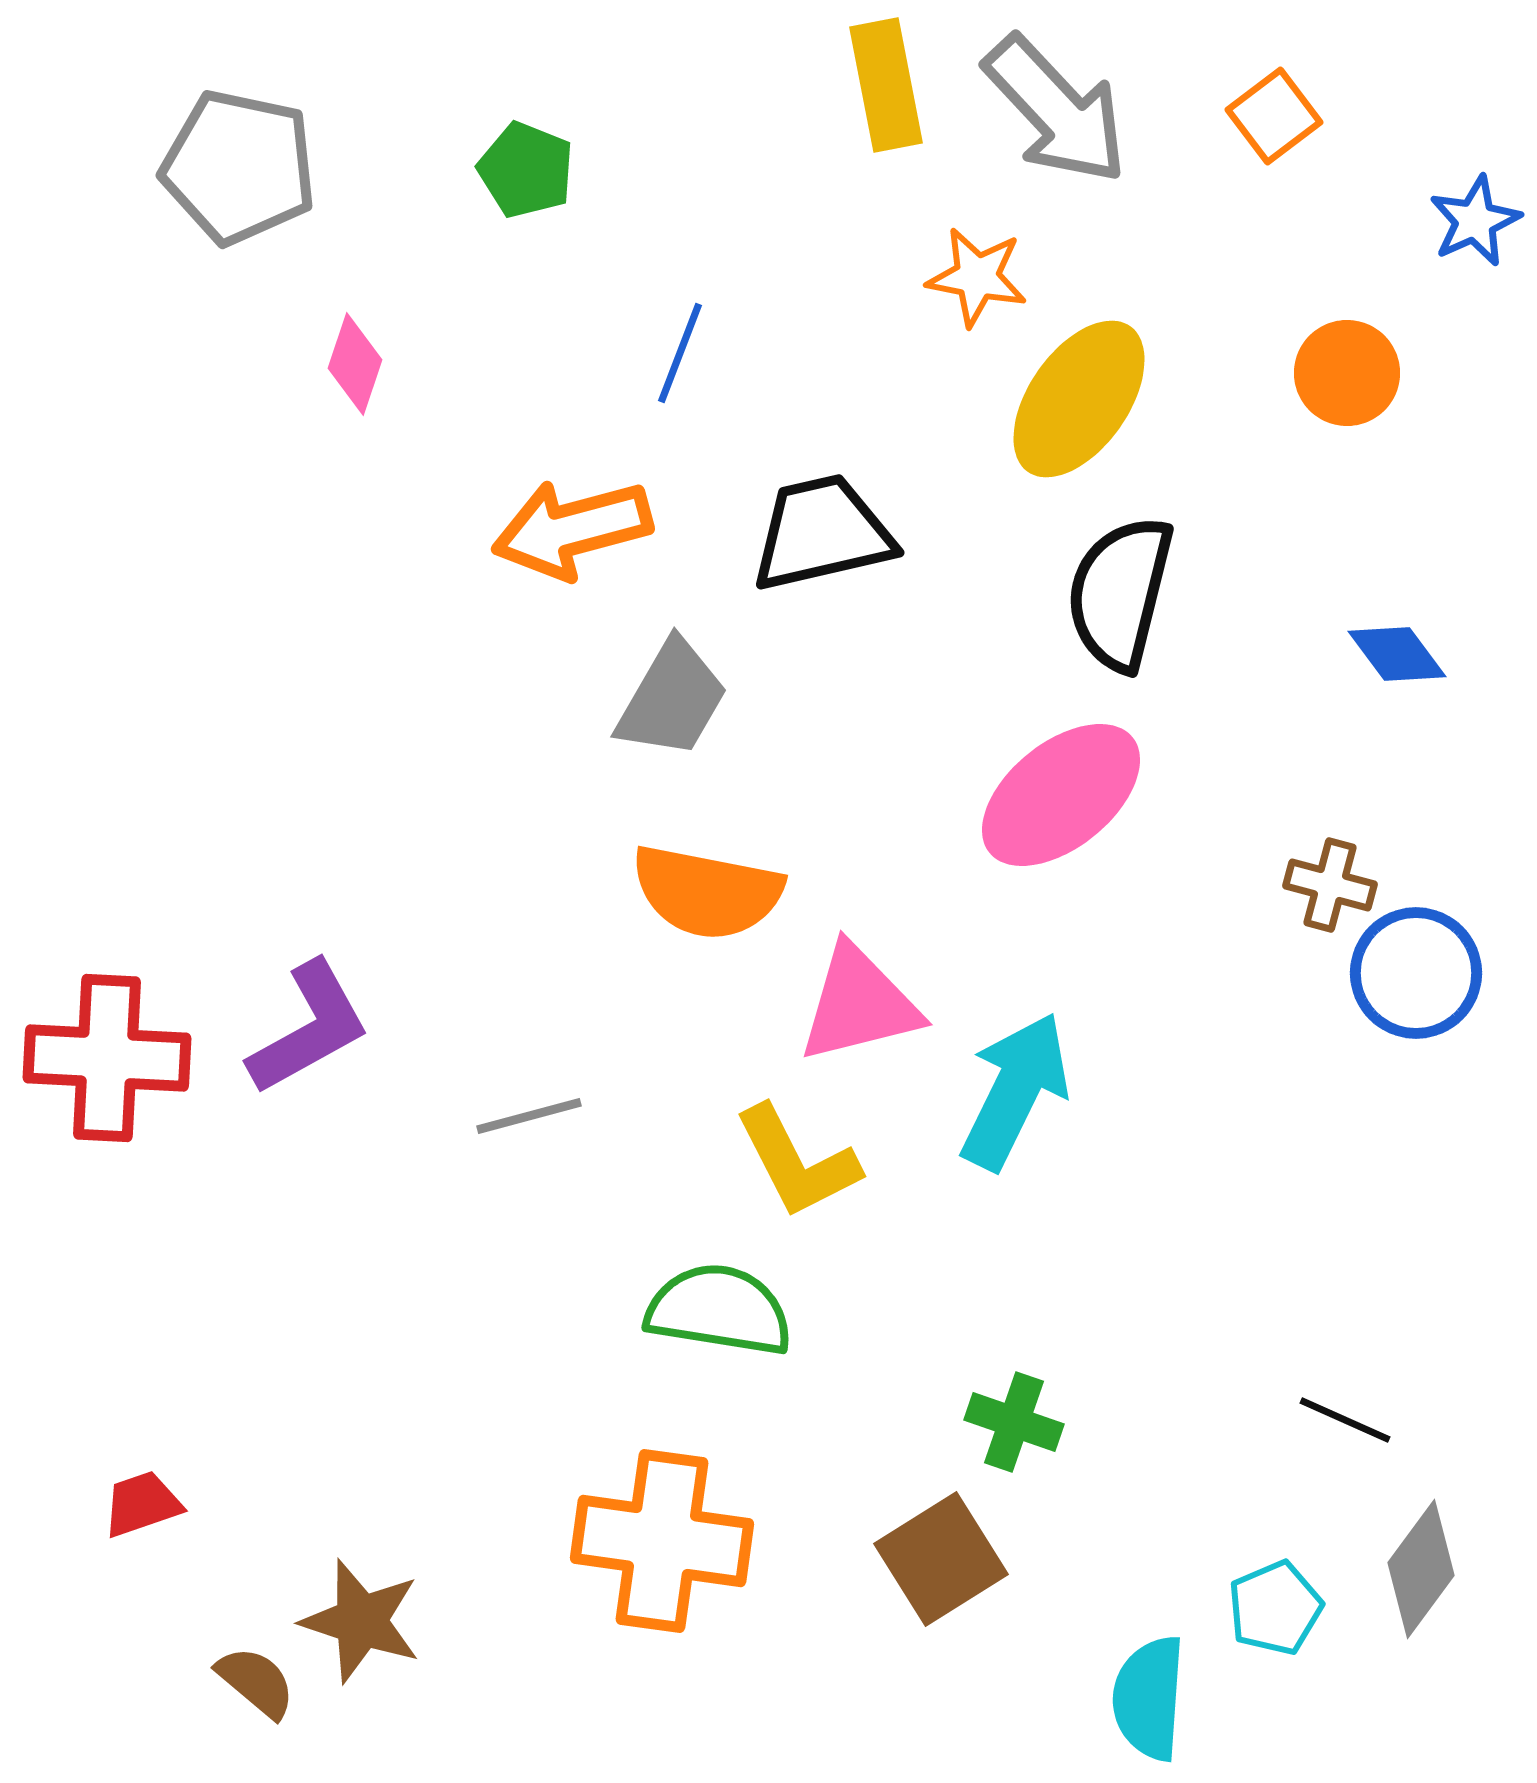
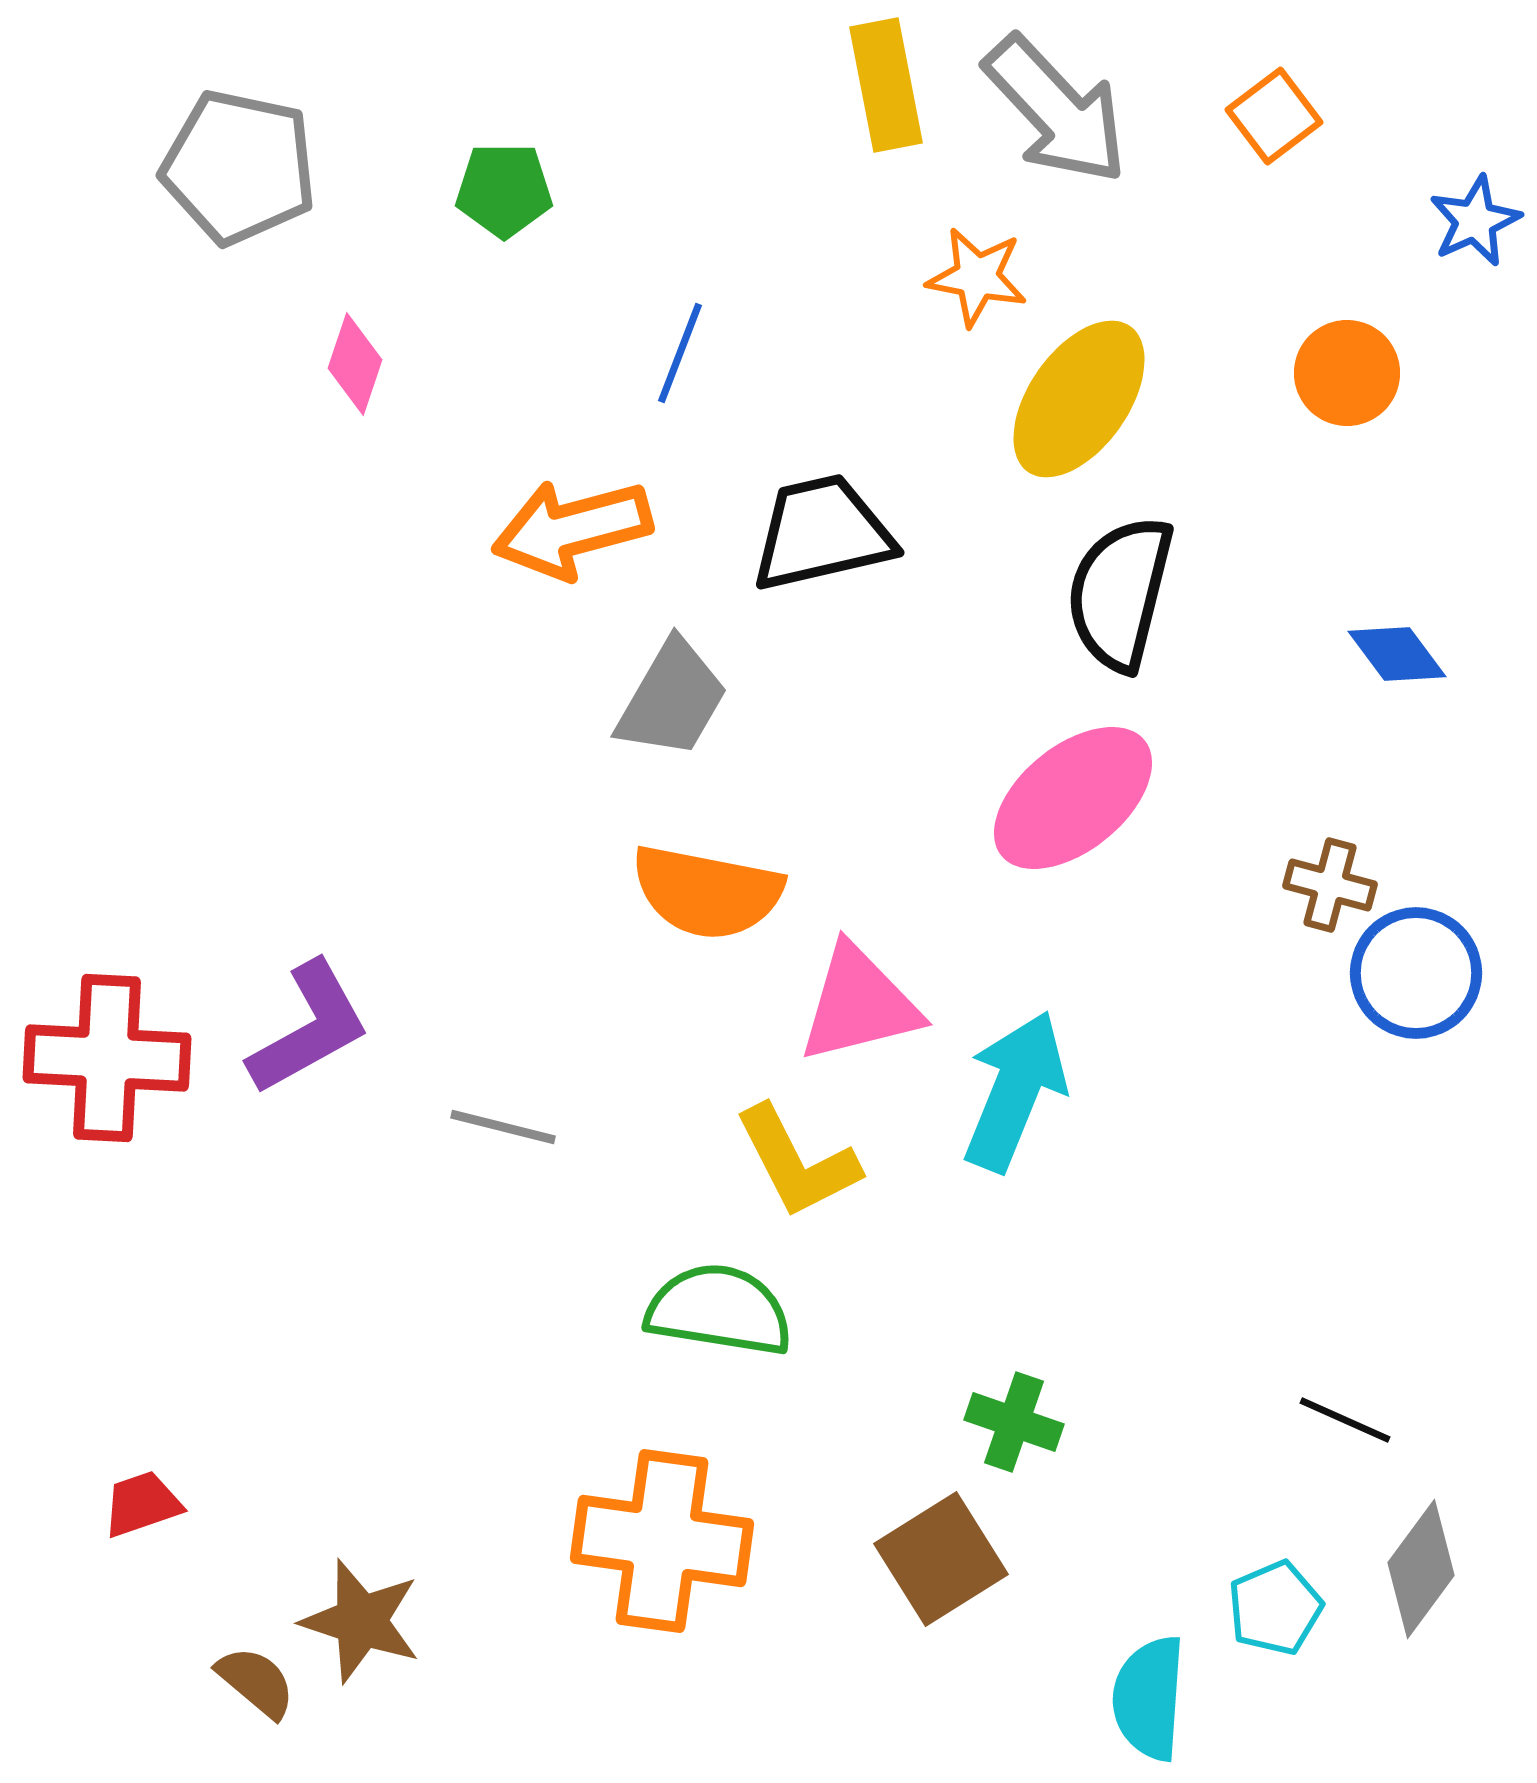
green pentagon: moved 22 px left, 20 px down; rotated 22 degrees counterclockwise
pink ellipse: moved 12 px right, 3 px down
cyan arrow: rotated 4 degrees counterclockwise
gray line: moved 26 px left, 11 px down; rotated 29 degrees clockwise
